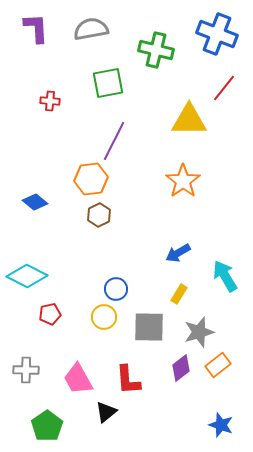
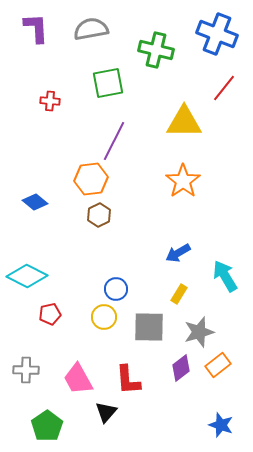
yellow triangle: moved 5 px left, 2 px down
black triangle: rotated 10 degrees counterclockwise
